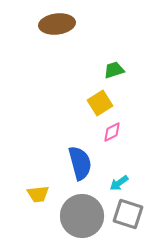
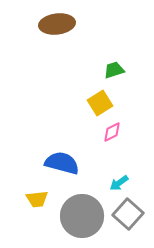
blue semicircle: moved 18 px left; rotated 60 degrees counterclockwise
yellow trapezoid: moved 1 px left, 5 px down
gray square: rotated 24 degrees clockwise
